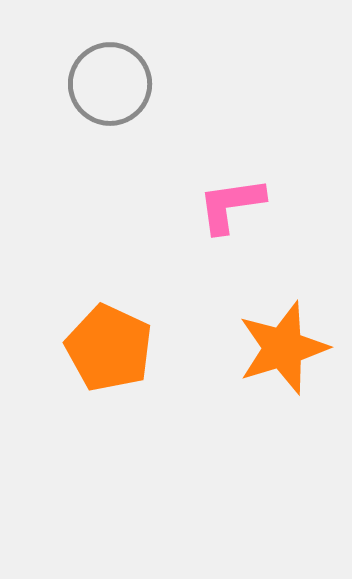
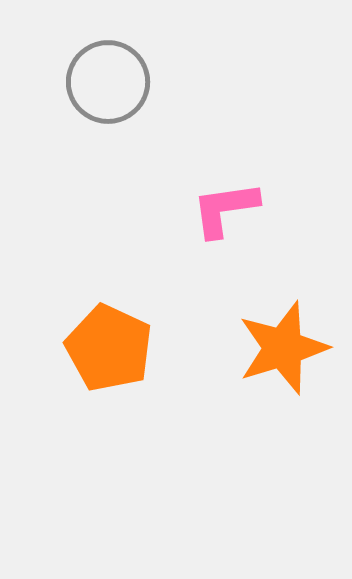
gray circle: moved 2 px left, 2 px up
pink L-shape: moved 6 px left, 4 px down
